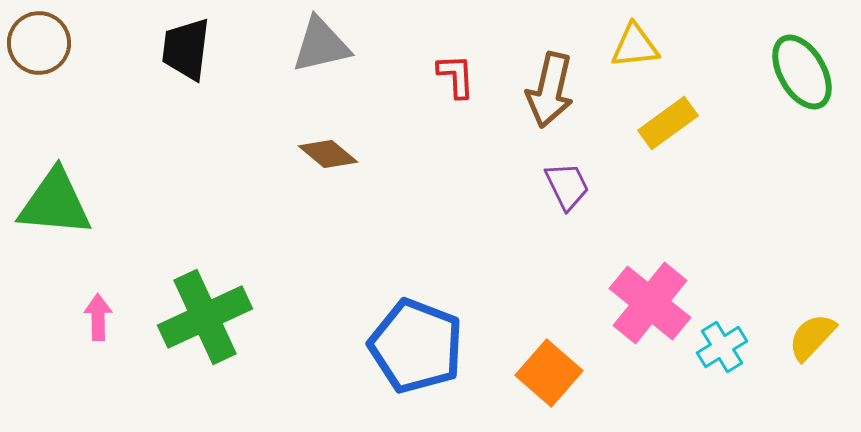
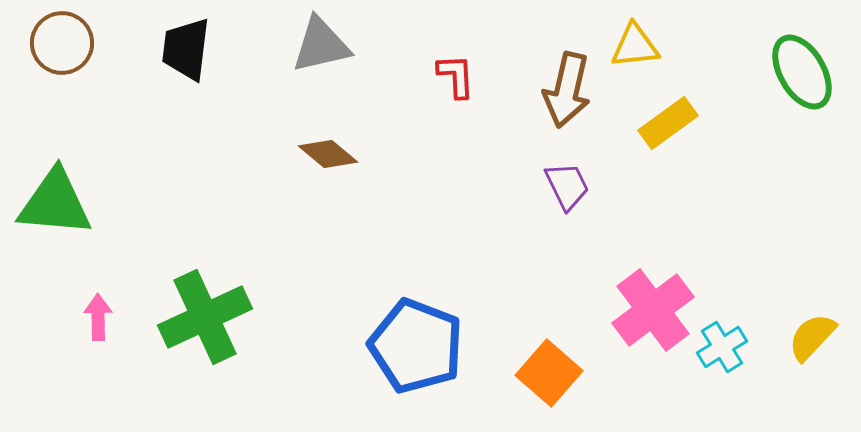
brown circle: moved 23 px right
brown arrow: moved 17 px right
pink cross: moved 3 px right, 7 px down; rotated 14 degrees clockwise
